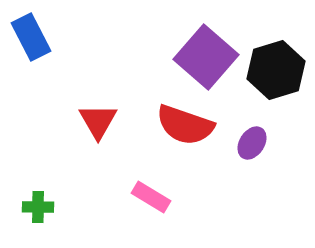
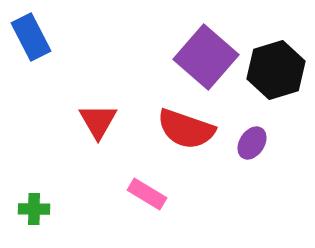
red semicircle: moved 1 px right, 4 px down
pink rectangle: moved 4 px left, 3 px up
green cross: moved 4 px left, 2 px down
